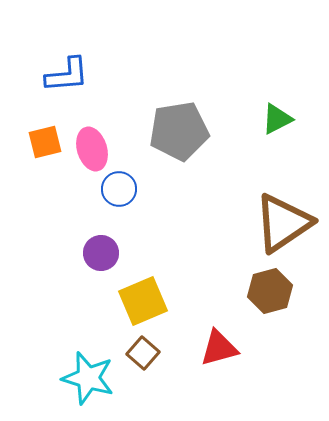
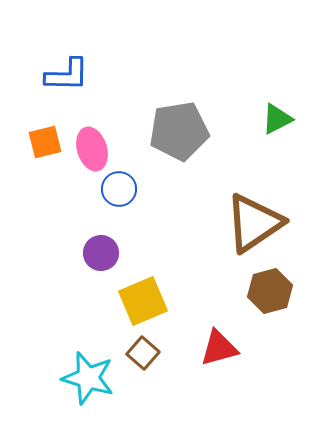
blue L-shape: rotated 6 degrees clockwise
brown triangle: moved 29 px left
